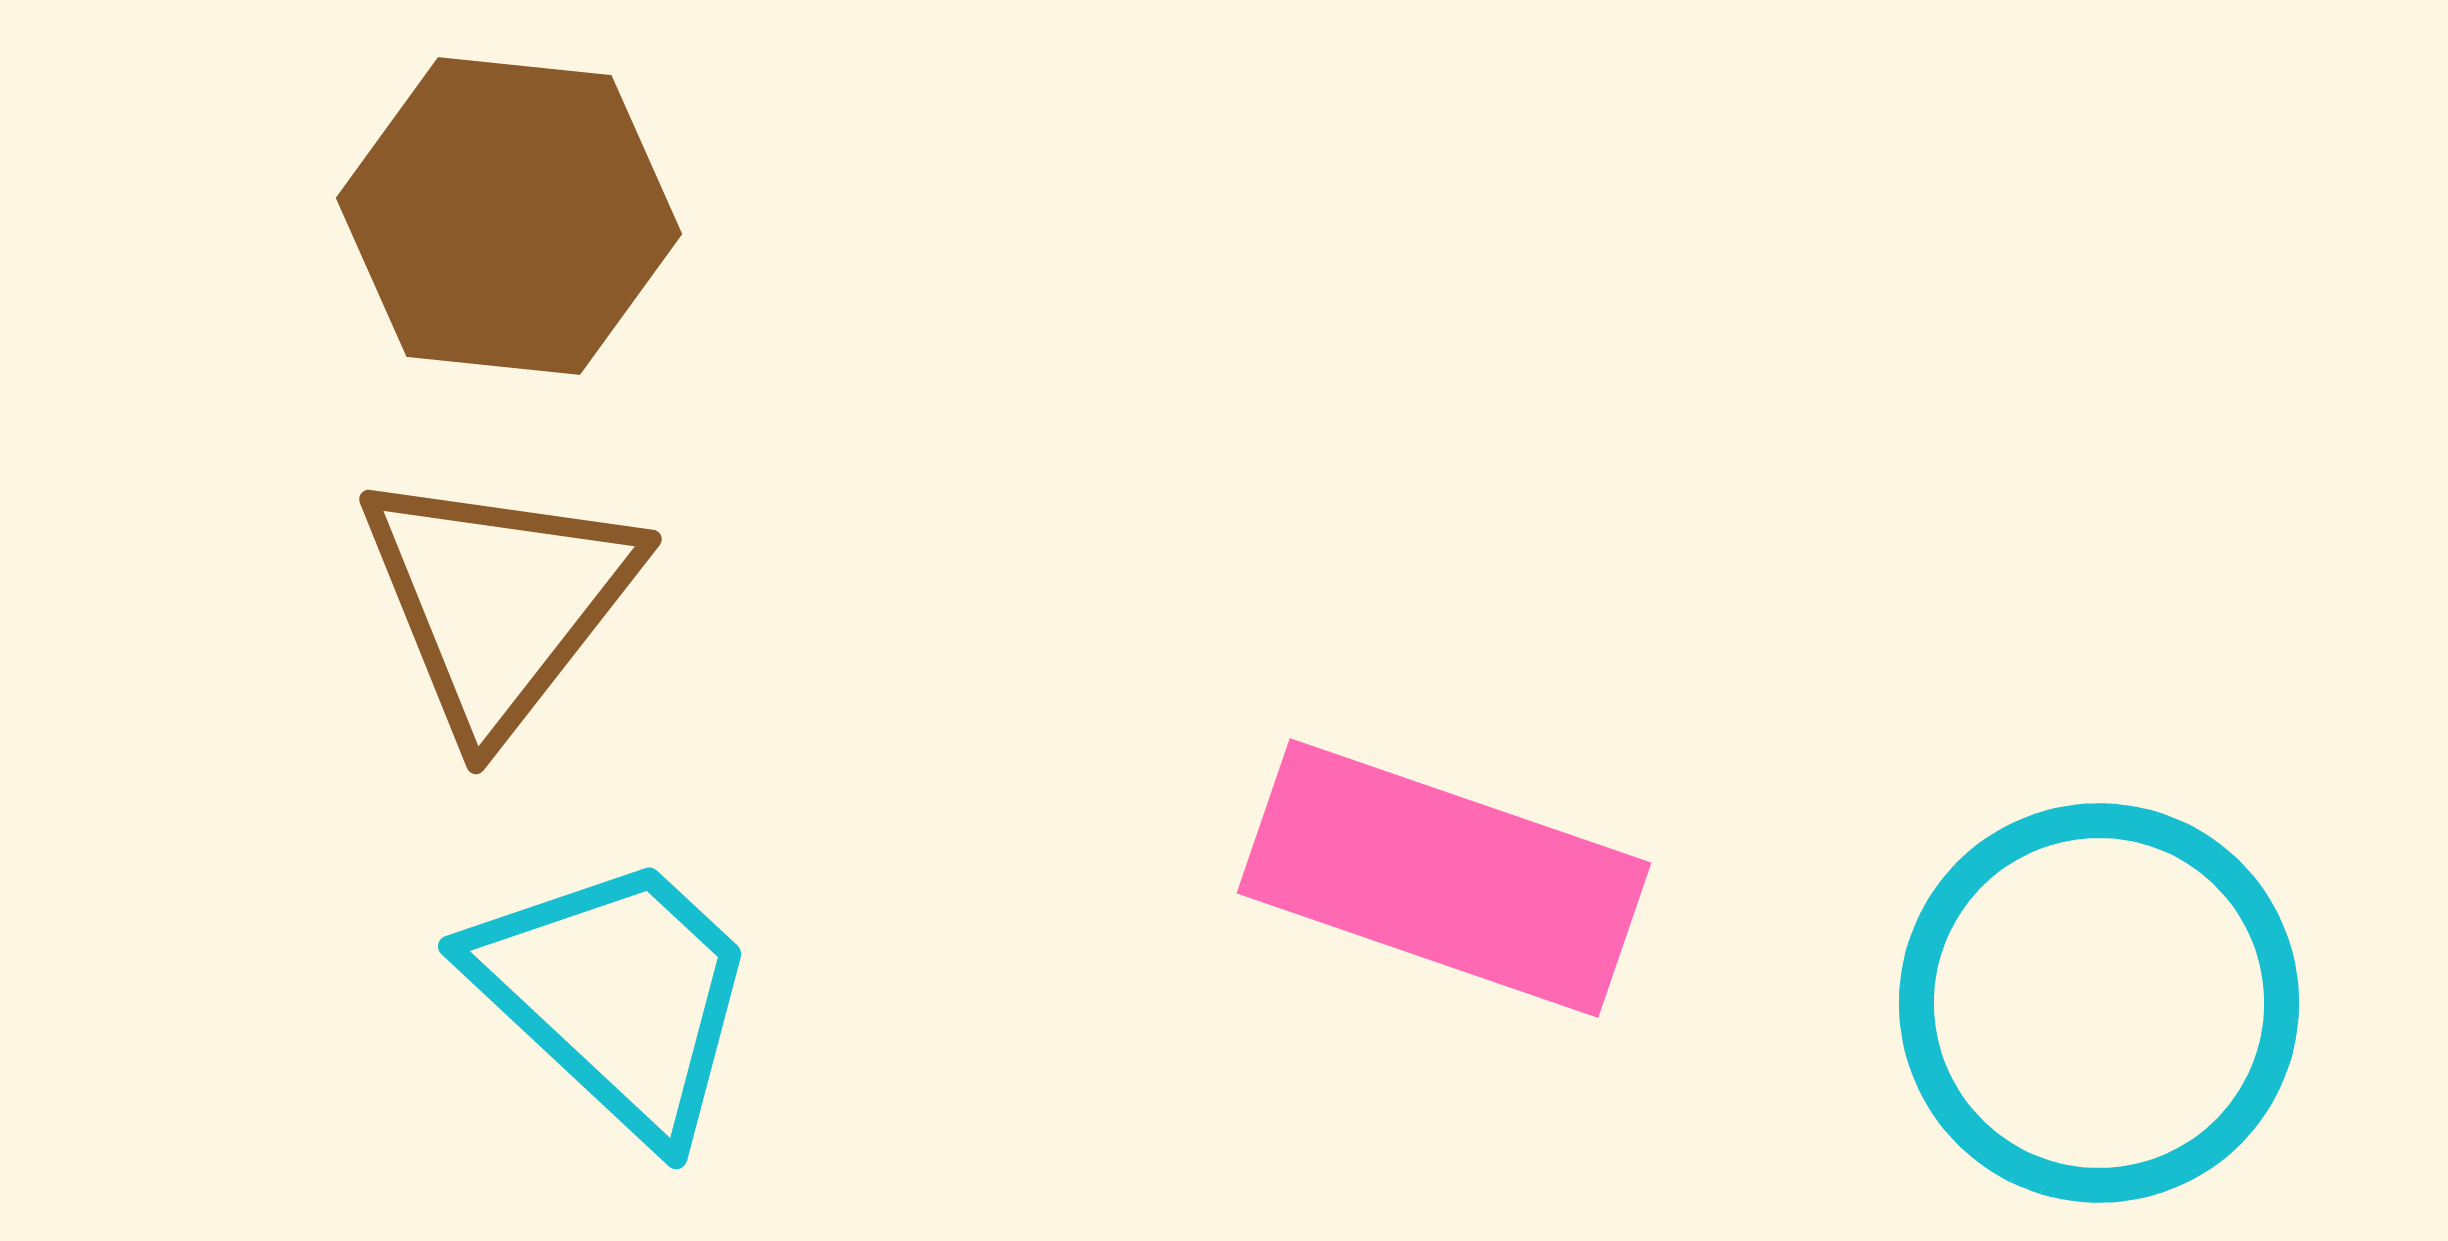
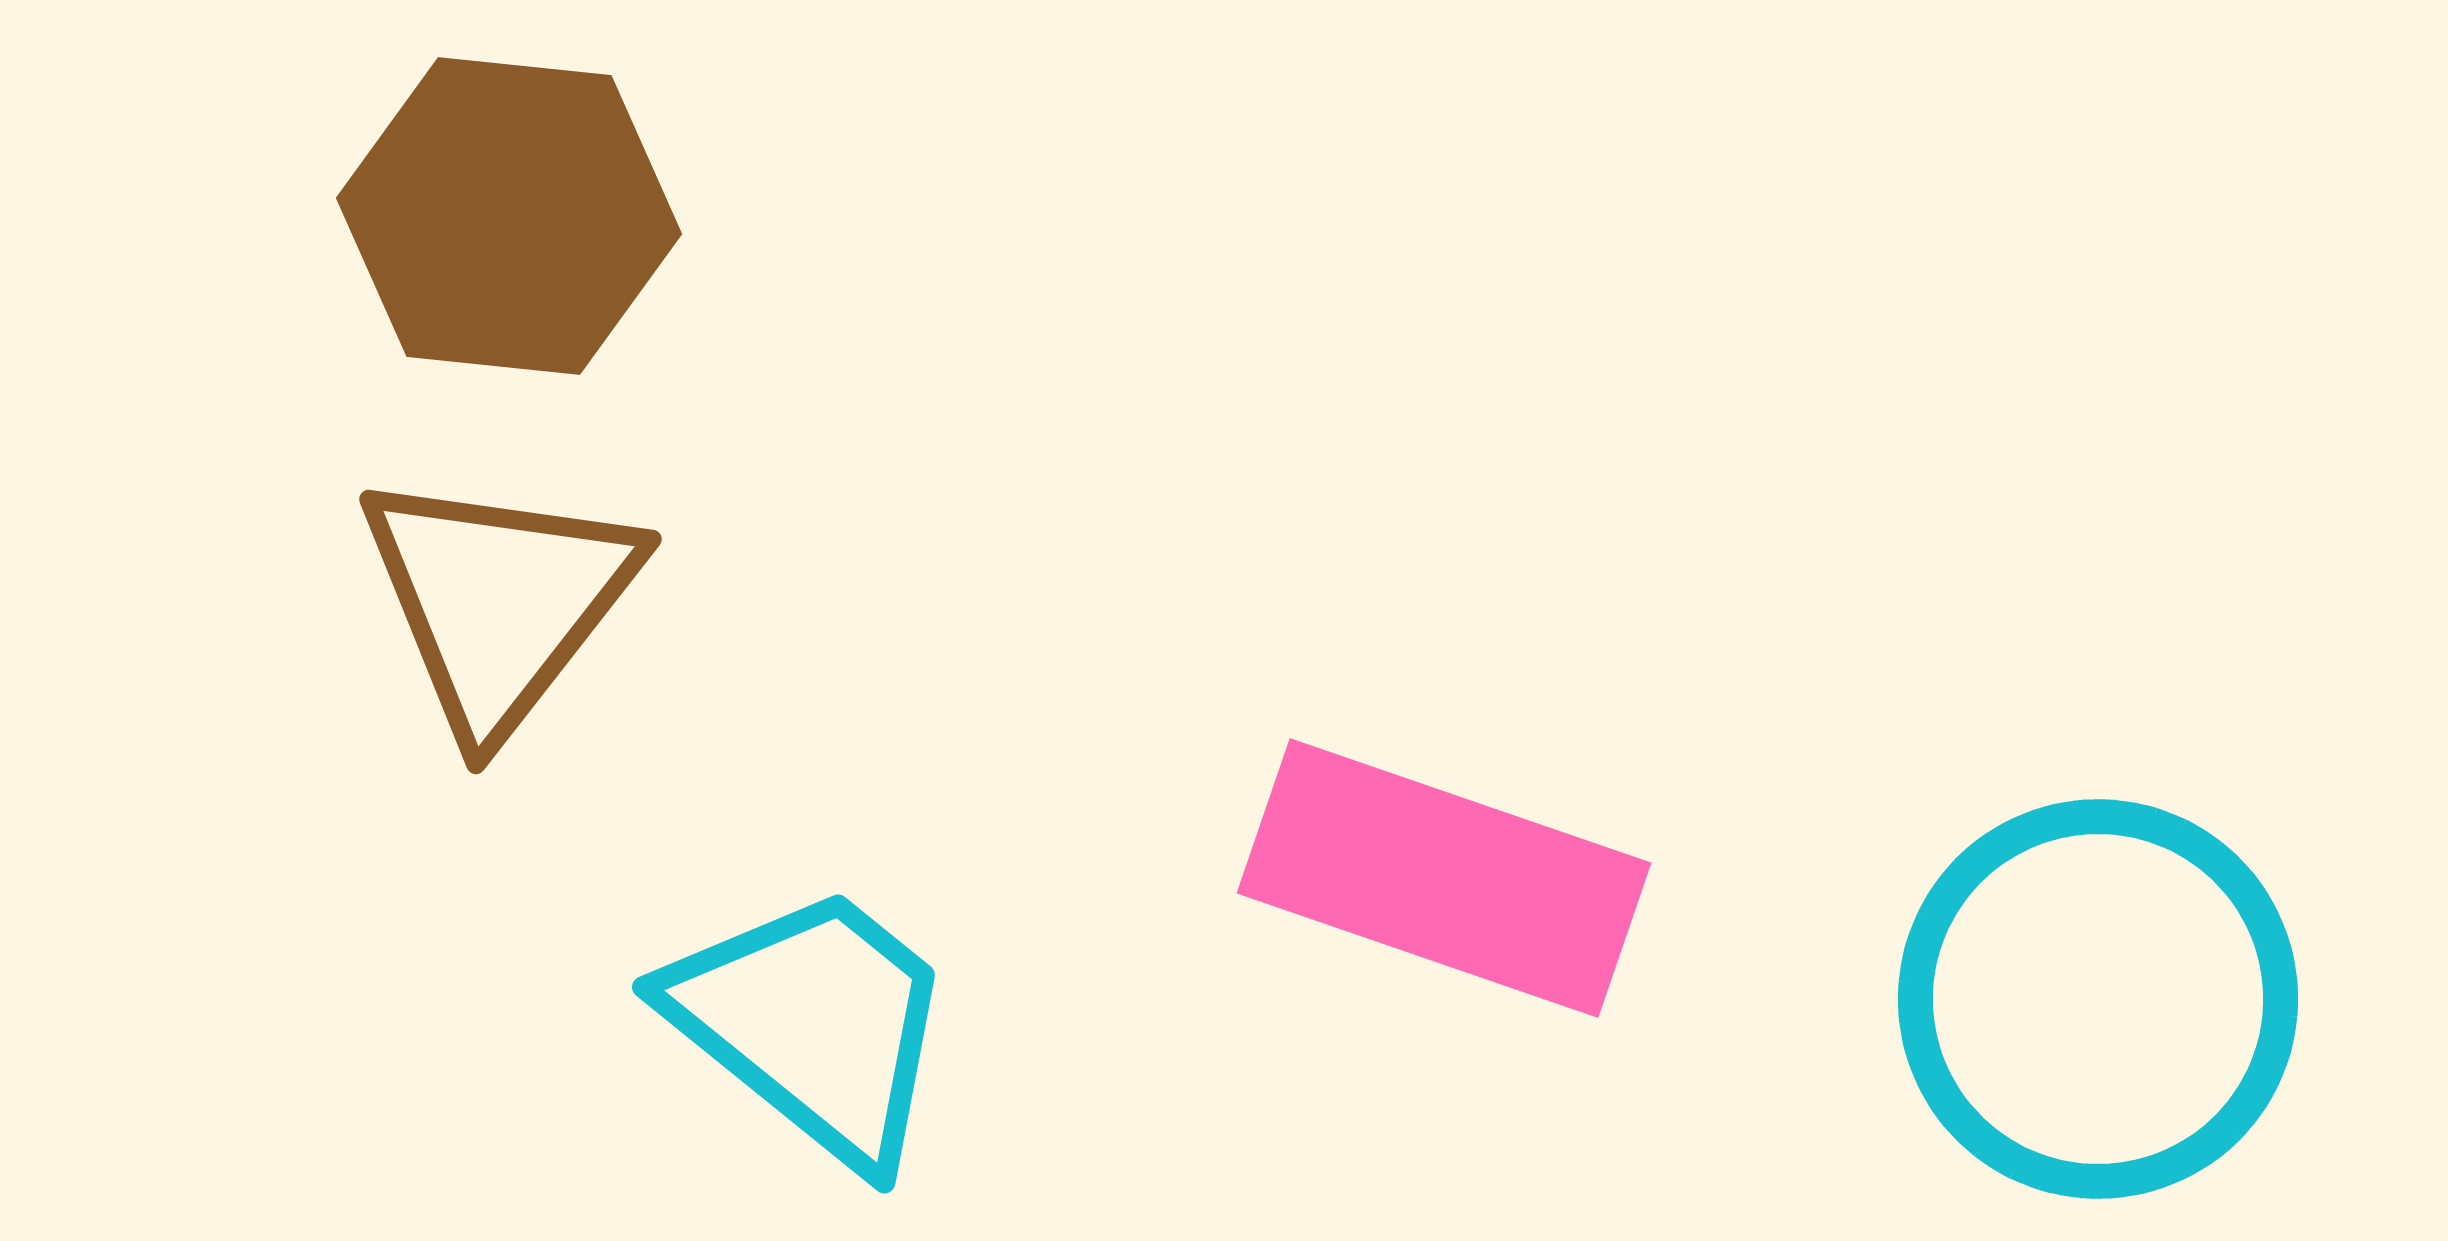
cyan trapezoid: moved 197 px right, 29 px down; rotated 4 degrees counterclockwise
cyan circle: moved 1 px left, 4 px up
